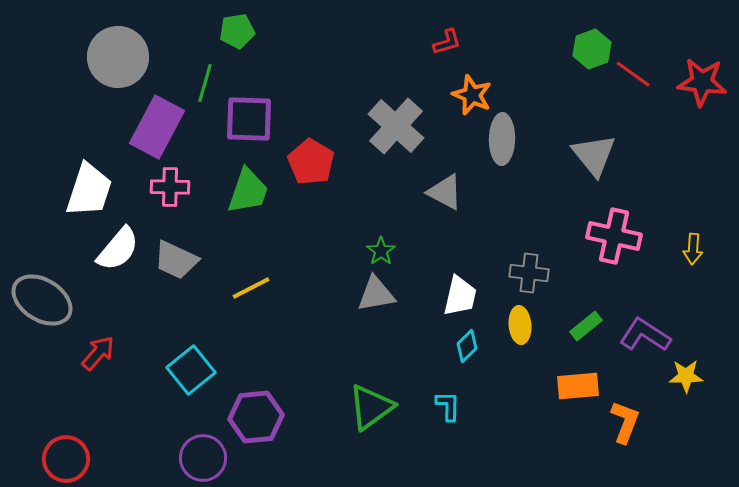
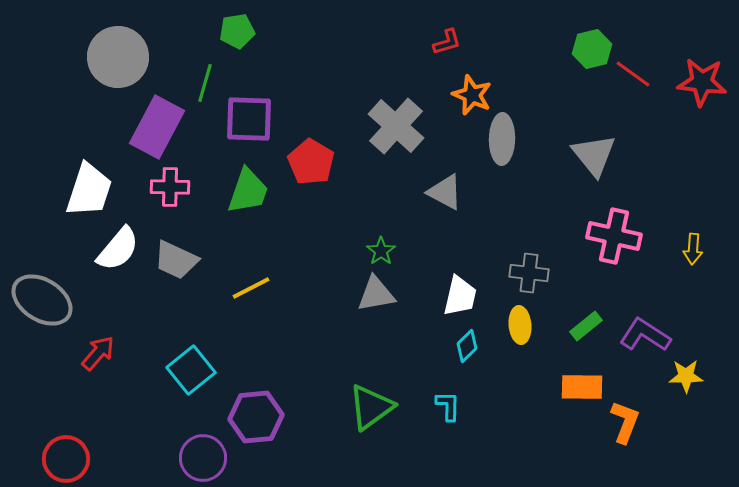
green hexagon at (592, 49): rotated 6 degrees clockwise
orange rectangle at (578, 386): moved 4 px right, 1 px down; rotated 6 degrees clockwise
